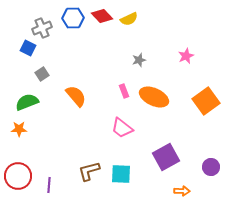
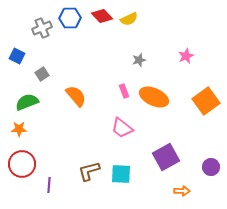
blue hexagon: moved 3 px left
blue square: moved 11 px left, 8 px down
red circle: moved 4 px right, 12 px up
